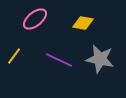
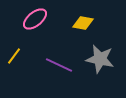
purple line: moved 5 px down
